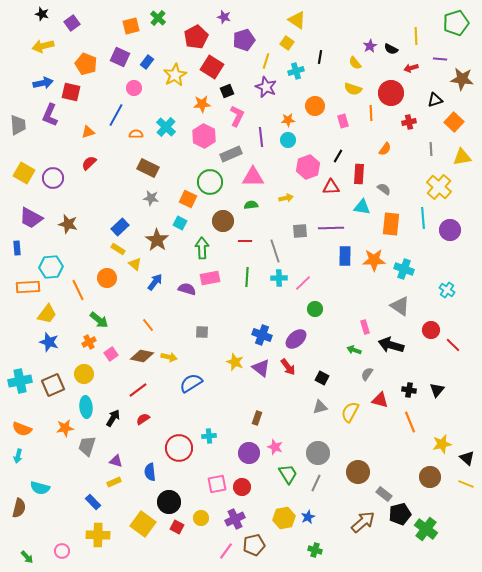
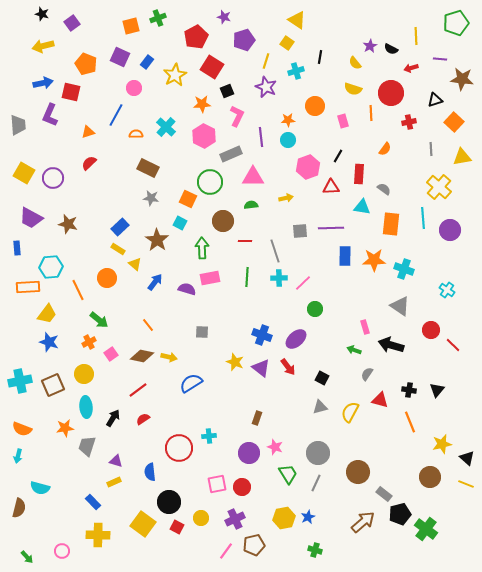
green cross at (158, 18): rotated 28 degrees clockwise
